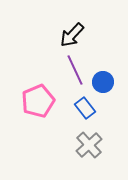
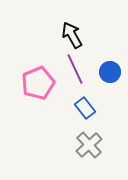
black arrow: rotated 108 degrees clockwise
purple line: moved 1 px up
blue circle: moved 7 px right, 10 px up
pink pentagon: moved 18 px up
